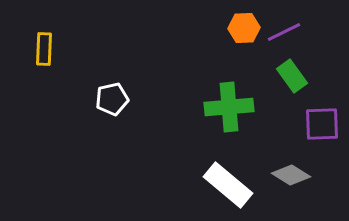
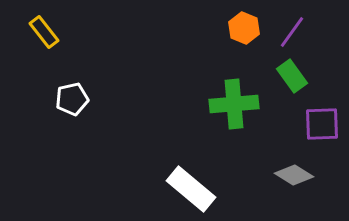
orange hexagon: rotated 24 degrees clockwise
purple line: moved 8 px right; rotated 28 degrees counterclockwise
yellow rectangle: moved 17 px up; rotated 40 degrees counterclockwise
white pentagon: moved 40 px left
green cross: moved 5 px right, 3 px up
gray diamond: moved 3 px right
white rectangle: moved 37 px left, 4 px down
